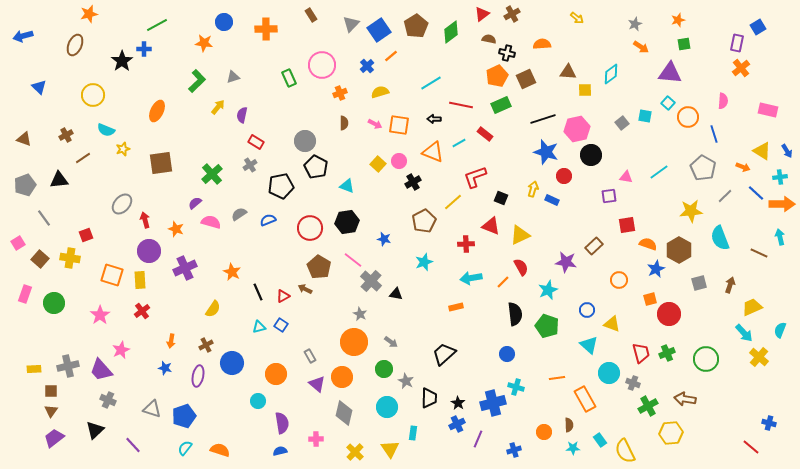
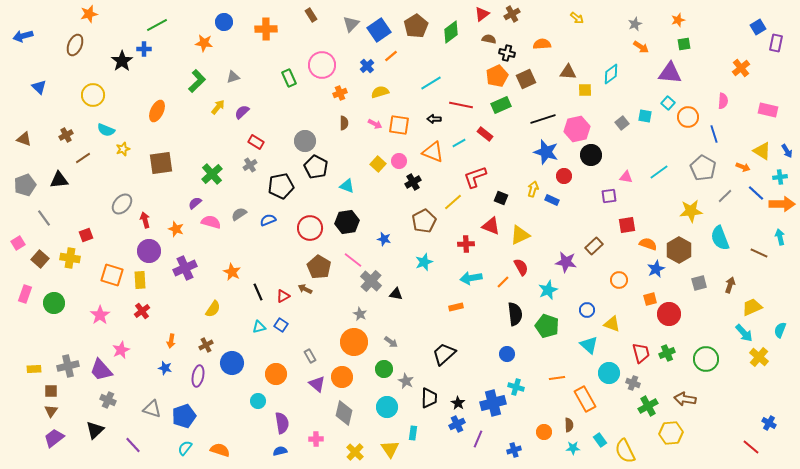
purple rectangle at (737, 43): moved 39 px right
purple semicircle at (242, 115): moved 3 px up; rotated 35 degrees clockwise
blue cross at (769, 423): rotated 16 degrees clockwise
